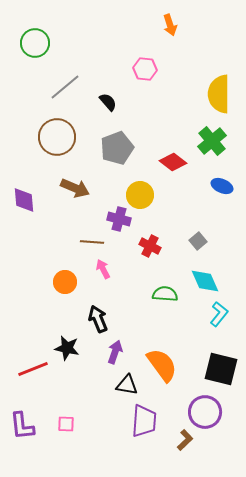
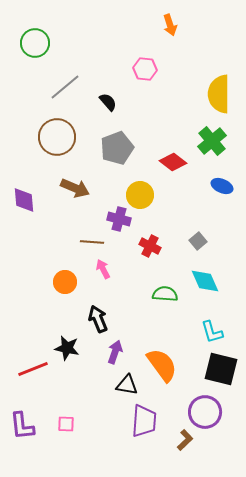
cyan L-shape: moved 7 px left, 18 px down; rotated 125 degrees clockwise
